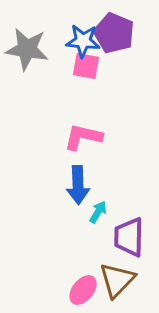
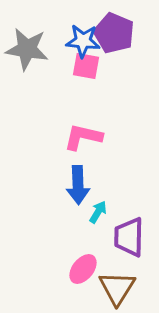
brown triangle: moved 8 px down; rotated 12 degrees counterclockwise
pink ellipse: moved 21 px up
